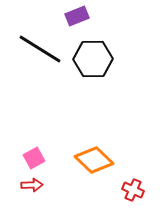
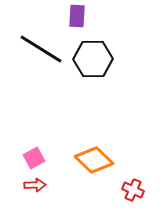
purple rectangle: rotated 65 degrees counterclockwise
black line: moved 1 px right
red arrow: moved 3 px right
